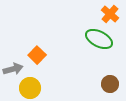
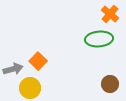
green ellipse: rotated 32 degrees counterclockwise
orange square: moved 1 px right, 6 px down
